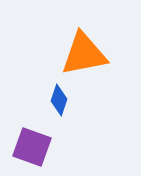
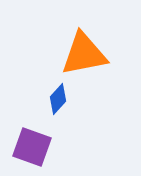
blue diamond: moved 1 px left, 1 px up; rotated 24 degrees clockwise
